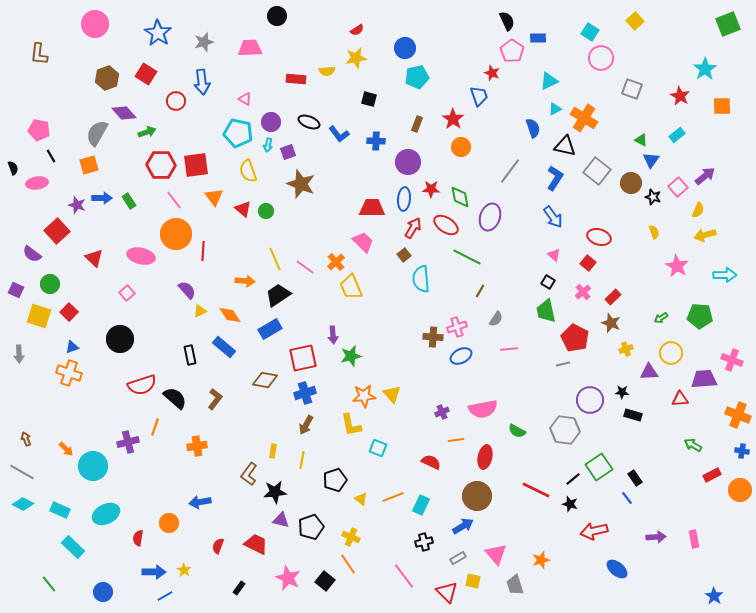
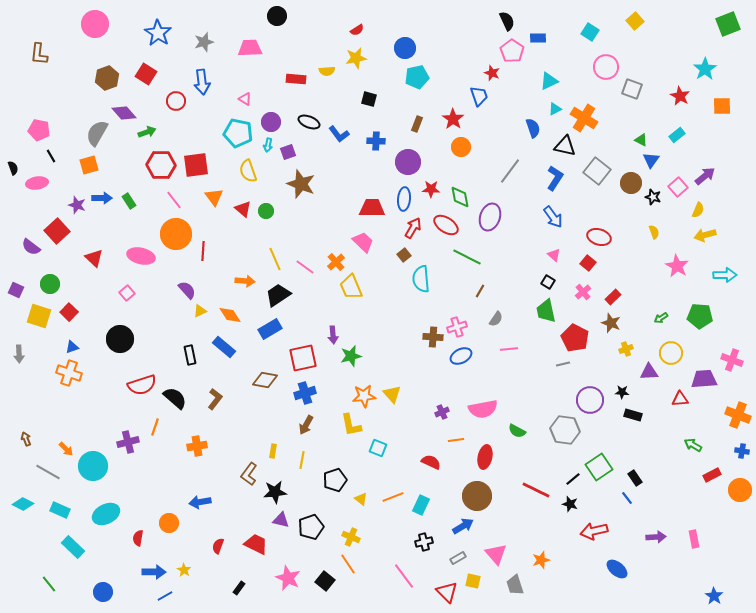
pink circle at (601, 58): moved 5 px right, 9 px down
purple semicircle at (32, 254): moved 1 px left, 7 px up
gray line at (22, 472): moved 26 px right
